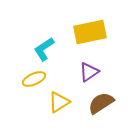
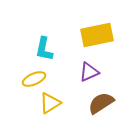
yellow rectangle: moved 7 px right, 3 px down
cyan L-shape: rotated 45 degrees counterclockwise
purple triangle: rotated 10 degrees clockwise
yellow triangle: moved 9 px left, 1 px down
